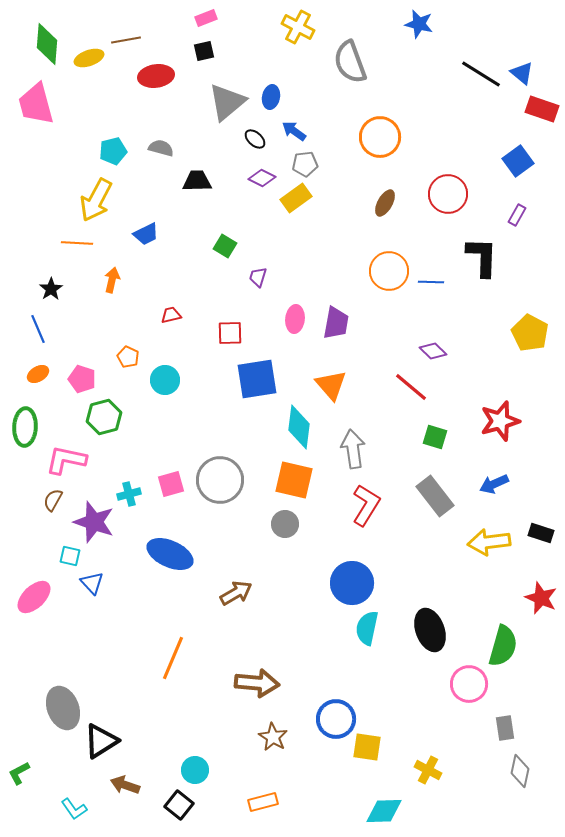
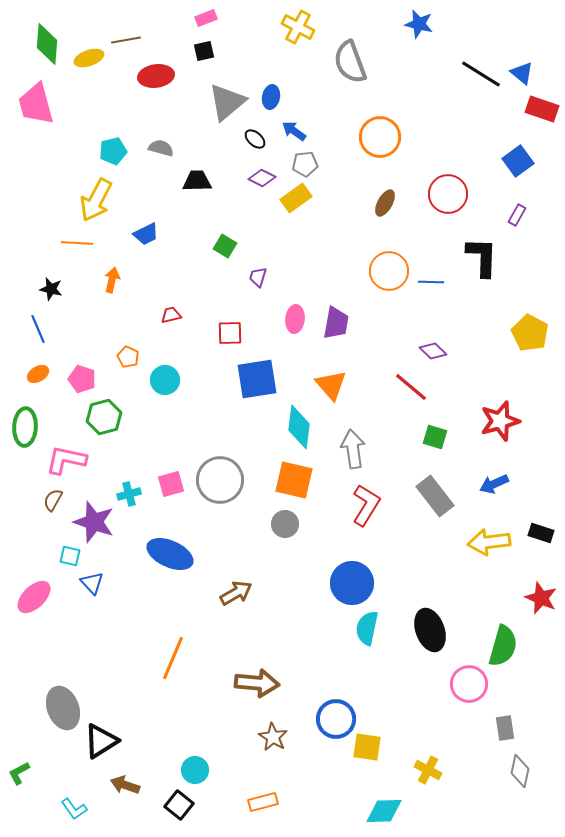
black star at (51, 289): rotated 25 degrees counterclockwise
